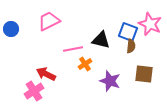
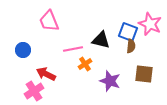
pink trapezoid: rotated 85 degrees counterclockwise
blue circle: moved 12 px right, 21 px down
